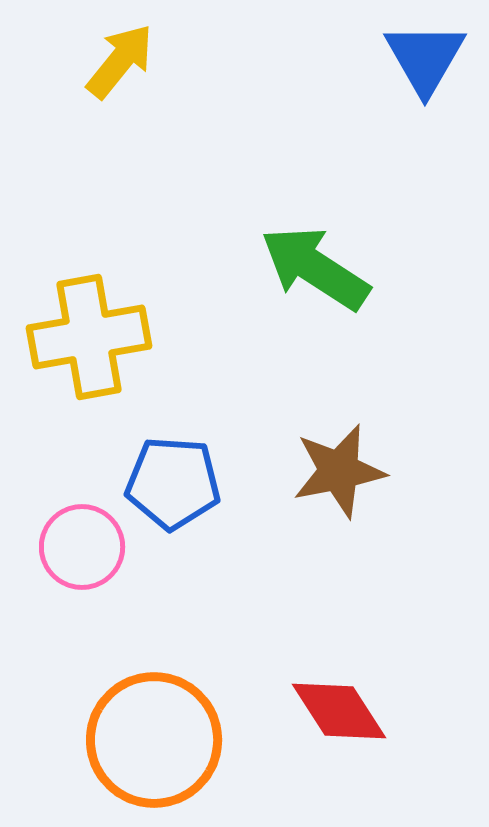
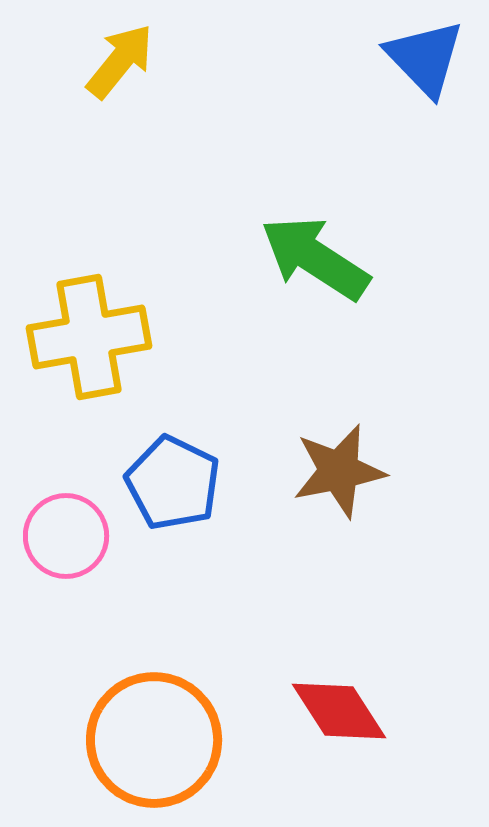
blue triangle: rotated 14 degrees counterclockwise
green arrow: moved 10 px up
blue pentagon: rotated 22 degrees clockwise
pink circle: moved 16 px left, 11 px up
